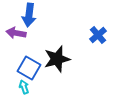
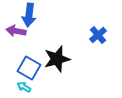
purple arrow: moved 2 px up
cyan arrow: rotated 40 degrees counterclockwise
